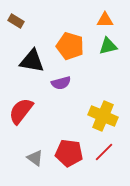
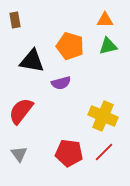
brown rectangle: moved 1 px left, 1 px up; rotated 49 degrees clockwise
gray triangle: moved 16 px left, 4 px up; rotated 18 degrees clockwise
